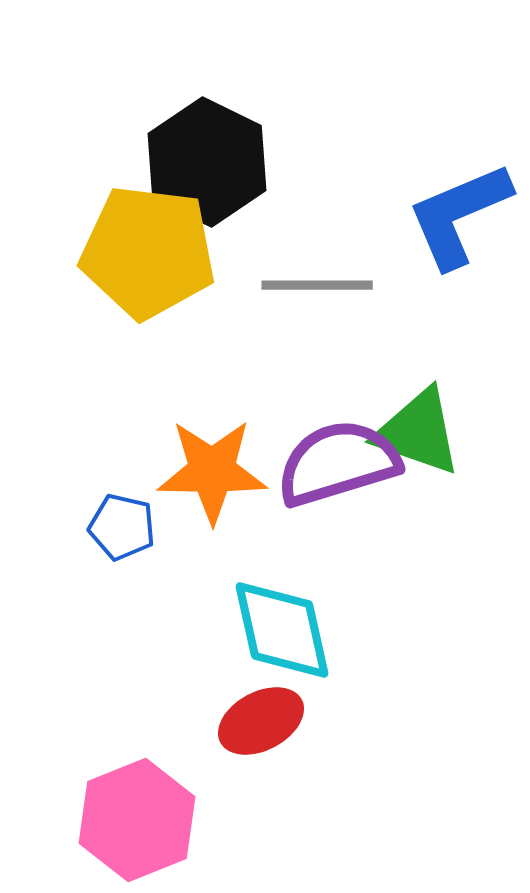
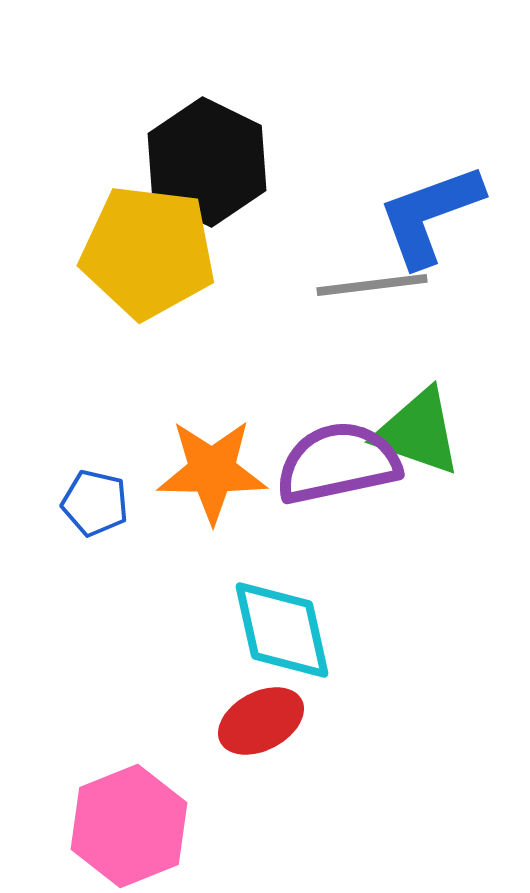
blue L-shape: moved 29 px left; rotated 3 degrees clockwise
gray line: moved 55 px right; rotated 7 degrees counterclockwise
purple semicircle: rotated 5 degrees clockwise
blue pentagon: moved 27 px left, 24 px up
pink hexagon: moved 8 px left, 6 px down
